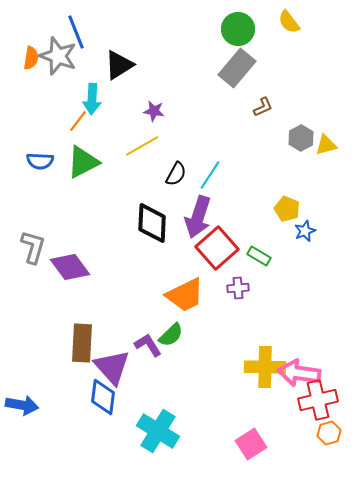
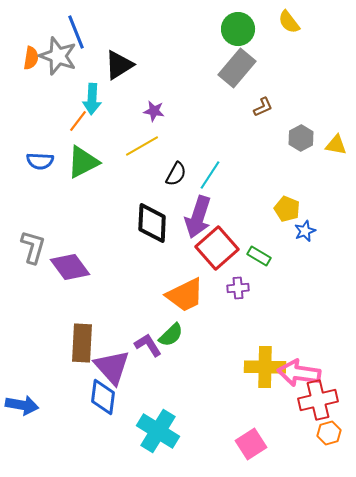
yellow triangle: moved 10 px right; rotated 25 degrees clockwise
